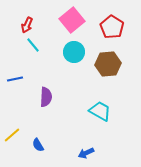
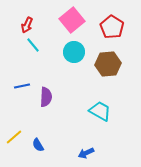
blue line: moved 7 px right, 7 px down
yellow line: moved 2 px right, 2 px down
